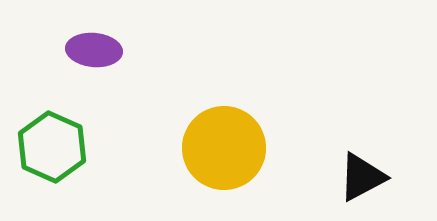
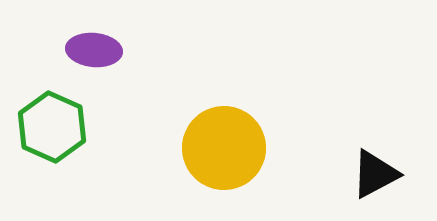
green hexagon: moved 20 px up
black triangle: moved 13 px right, 3 px up
